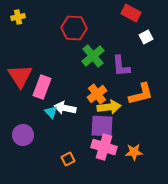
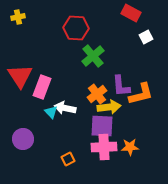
red hexagon: moved 2 px right
purple L-shape: moved 20 px down
purple circle: moved 4 px down
pink cross: rotated 20 degrees counterclockwise
orange star: moved 4 px left, 5 px up
